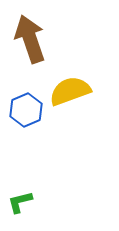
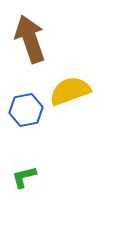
blue hexagon: rotated 12 degrees clockwise
green L-shape: moved 4 px right, 25 px up
